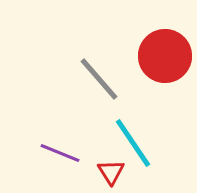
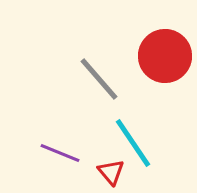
red triangle: rotated 8 degrees counterclockwise
